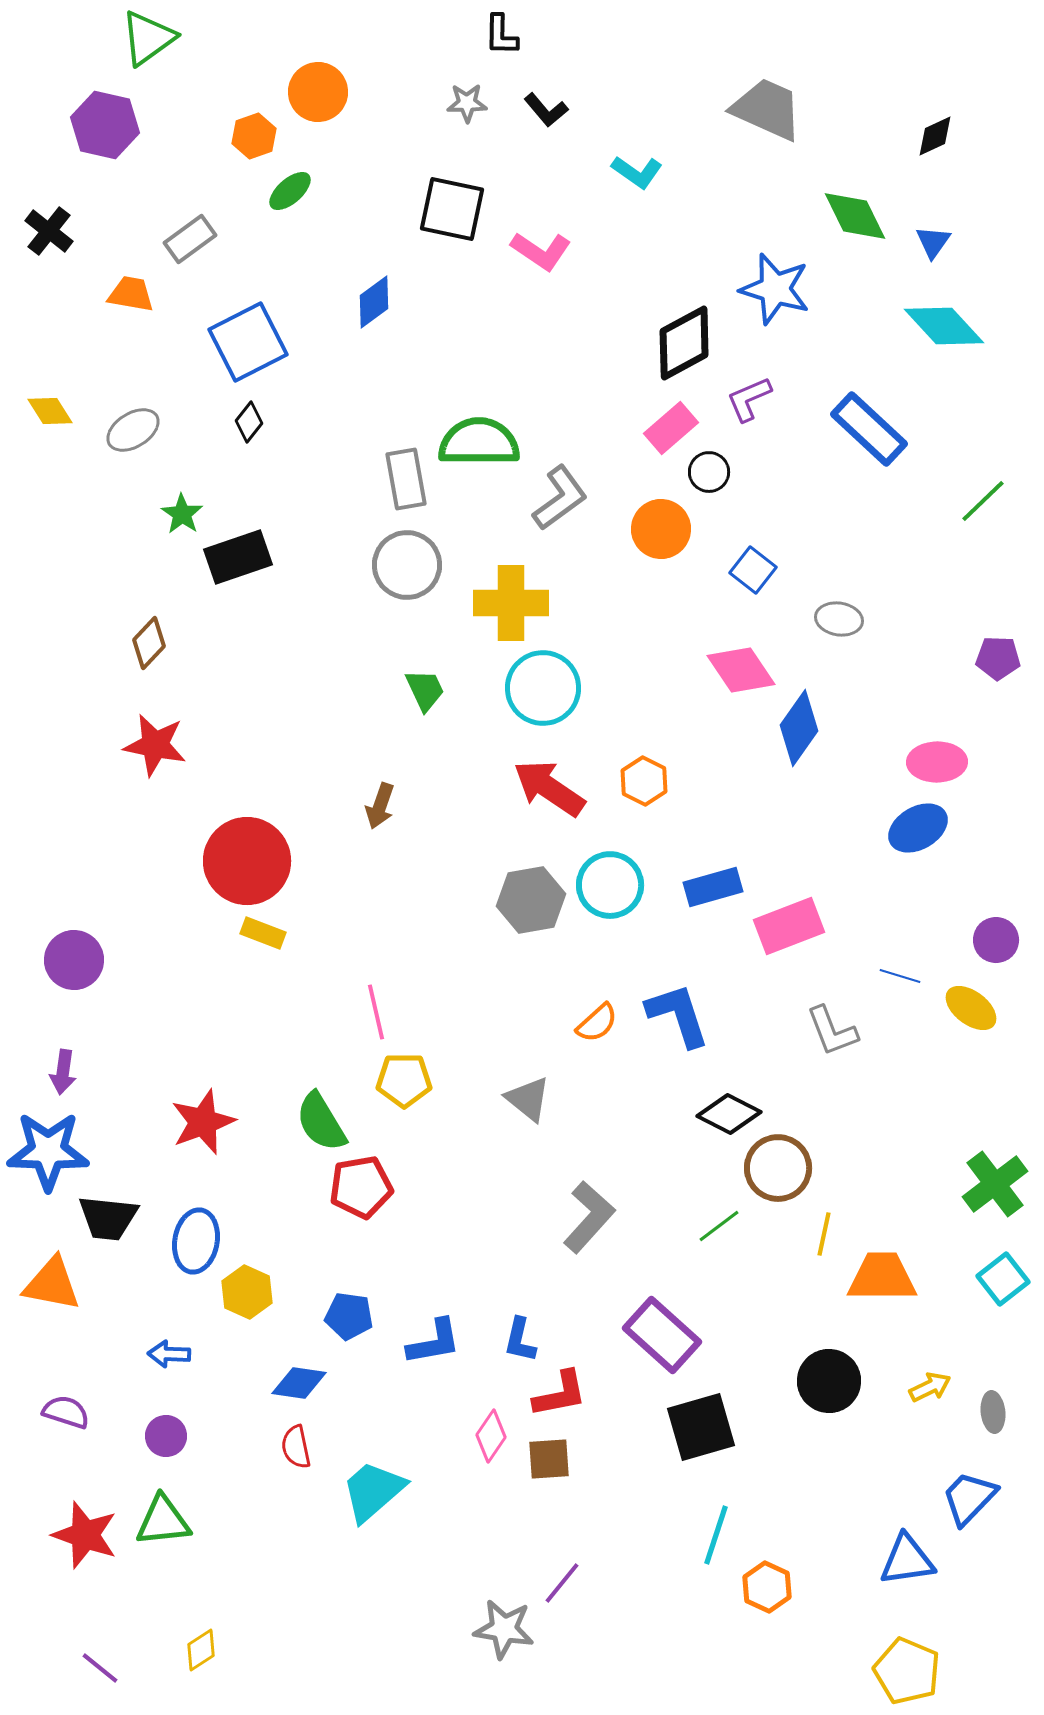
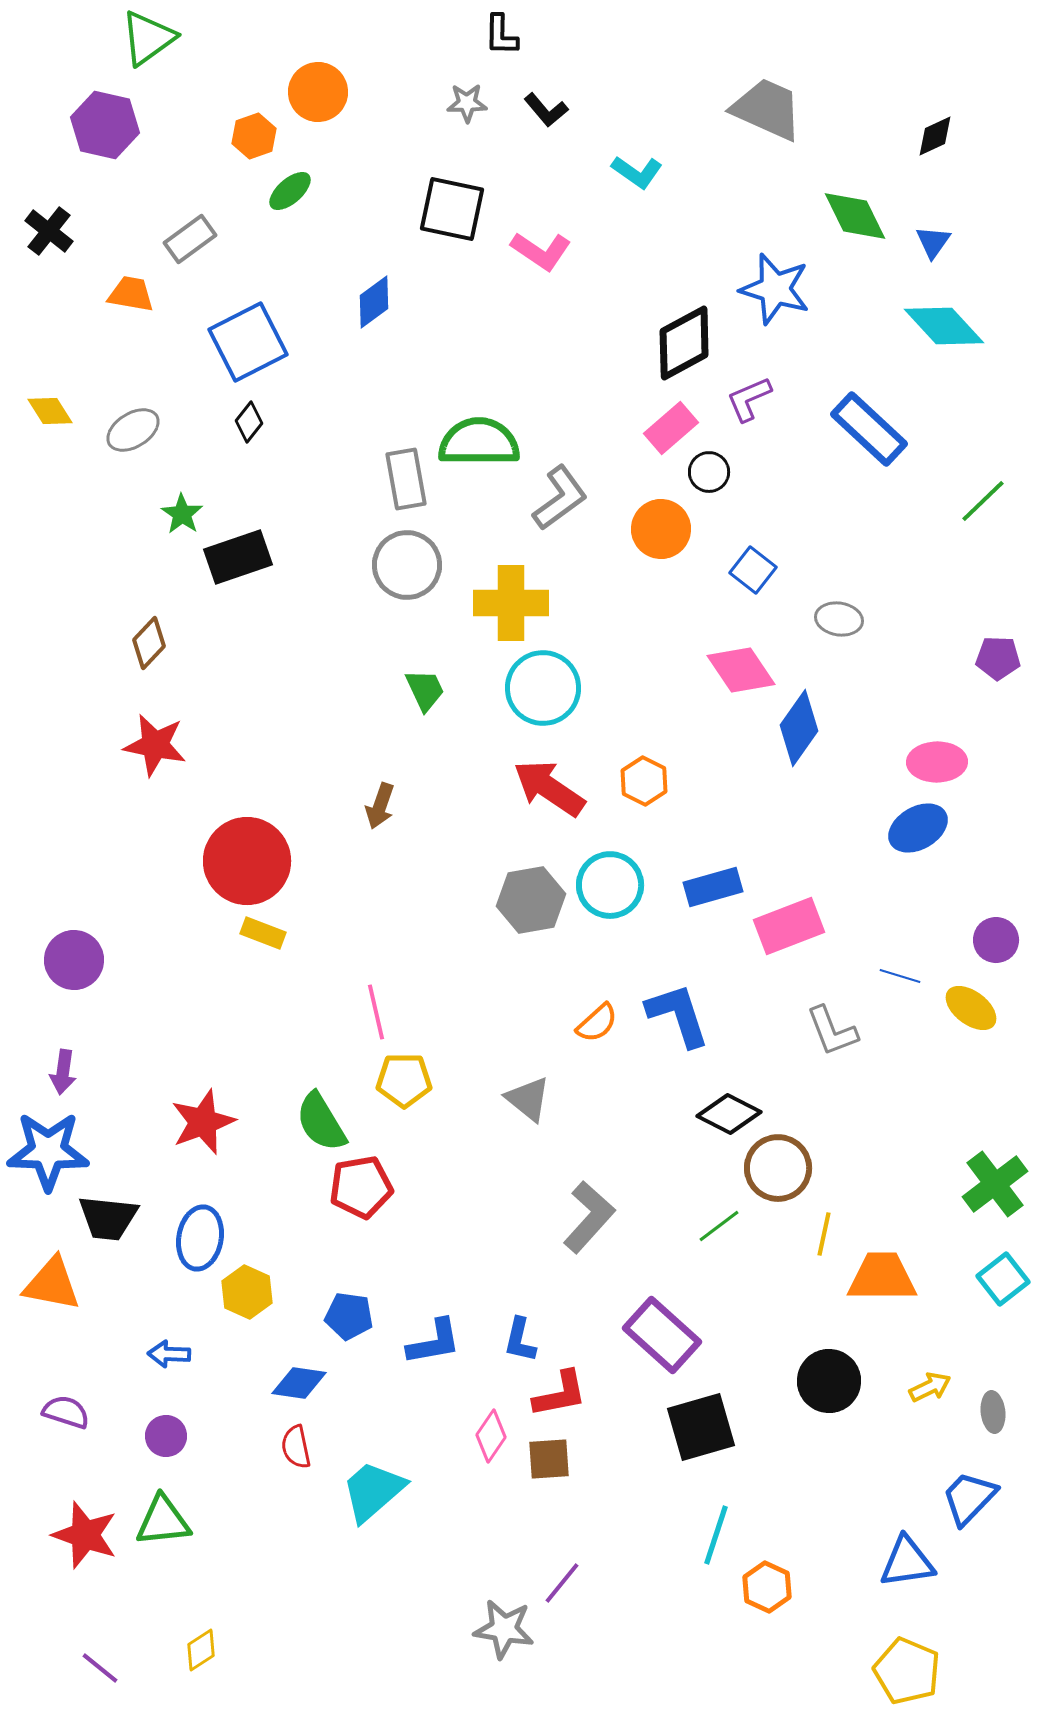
blue ellipse at (196, 1241): moved 4 px right, 3 px up
blue triangle at (907, 1560): moved 2 px down
